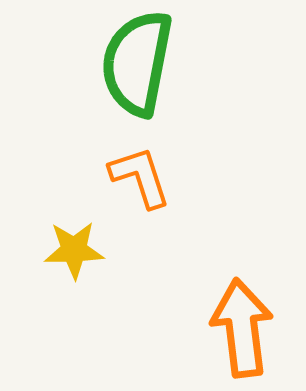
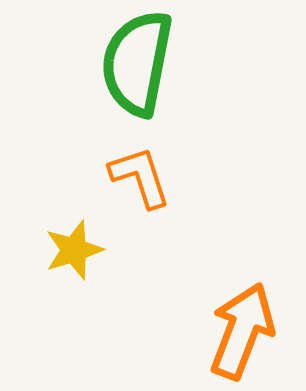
yellow star: rotated 16 degrees counterclockwise
orange arrow: moved 3 px down; rotated 28 degrees clockwise
